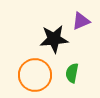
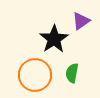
purple triangle: rotated 12 degrees counterclockwise
black star: rotated 28 degrees counterclockwise
